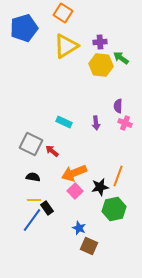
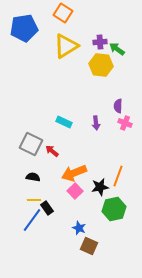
blue pentagon: rotated 8 degrees clockwise
green arrow: moved 4 px left, 9 px up
